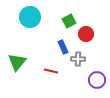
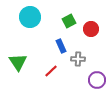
red circle: moved 5 px right, 5 px up
blue rectangle: moved 2 px left, 1 px up
green triangle: moved 1 px right; rotated 12 degrees counterclockwise
red line: rotated 56 degrees counterclockwise
